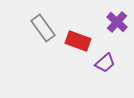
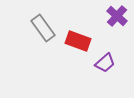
purple cross: moved 6 px up
